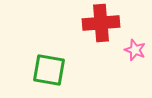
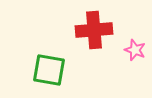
red cross: moved 7 px left, 7 px down
